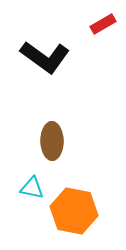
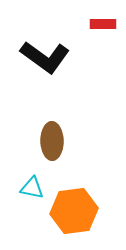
red rectangle: rotated 30 degrees clockwise
orange hexagon: rotated 18 degrees counterclockwise
